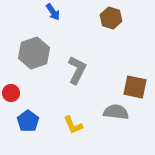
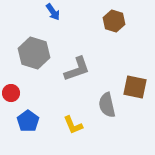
brown hexagon: moved 3 px right, 3 px down
gray hexagon: rotated 24 degrees counterclockwise
gray L-shape: moved 1 px up; rotated 44 degrees clockwise
gray semicircle: moved 9 px left, 7 px up; rotated 110 degrees counterclockwise
